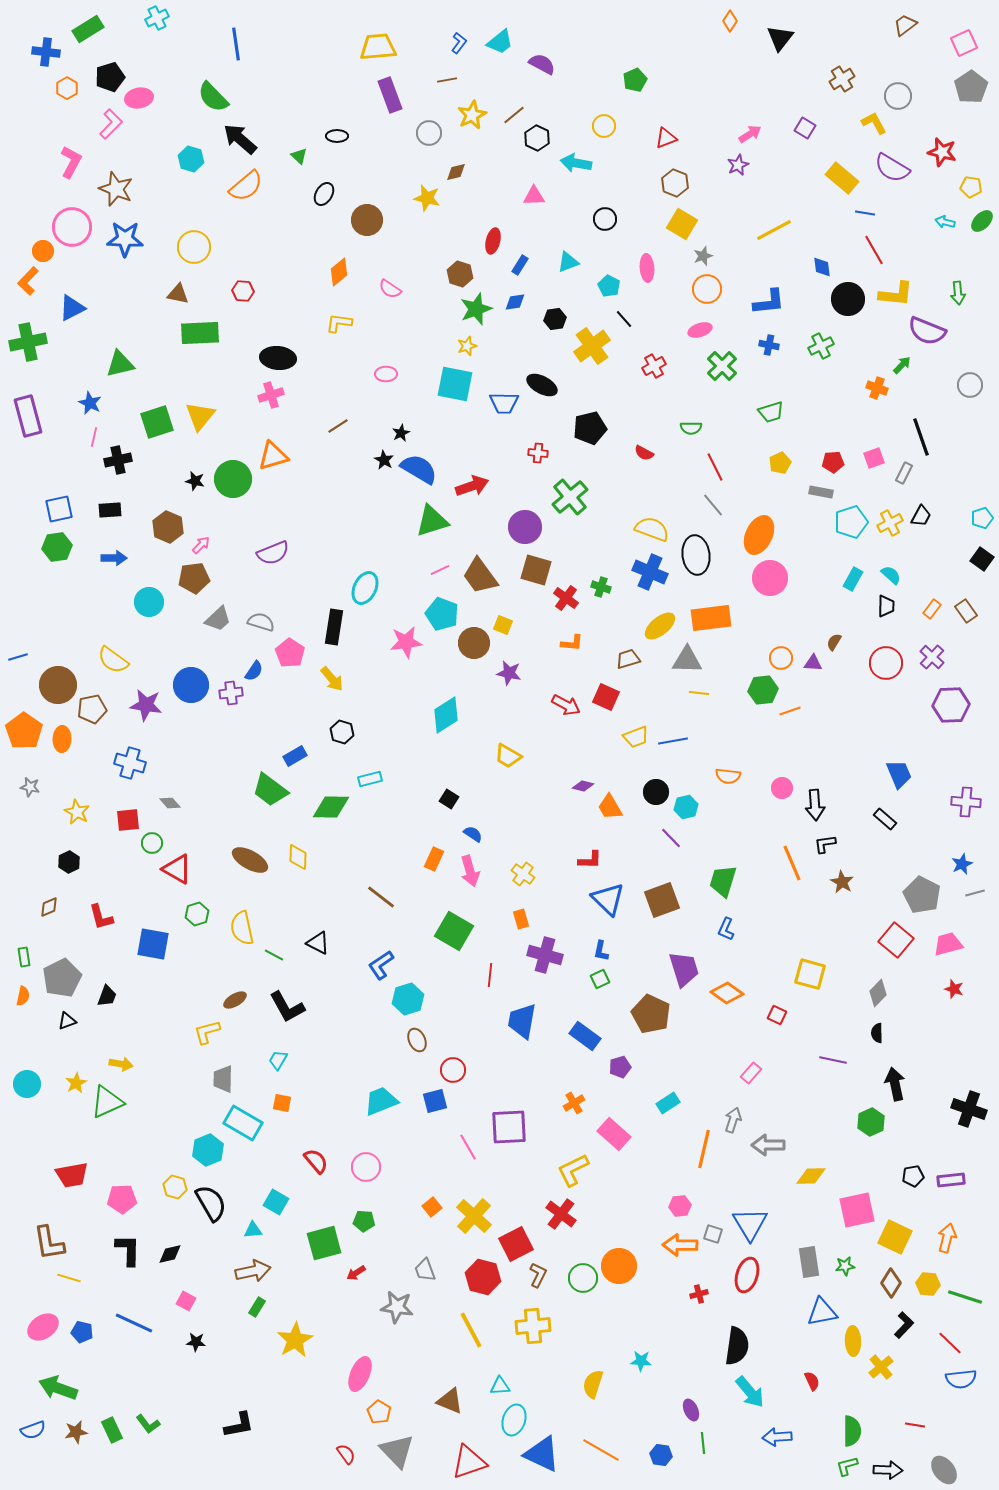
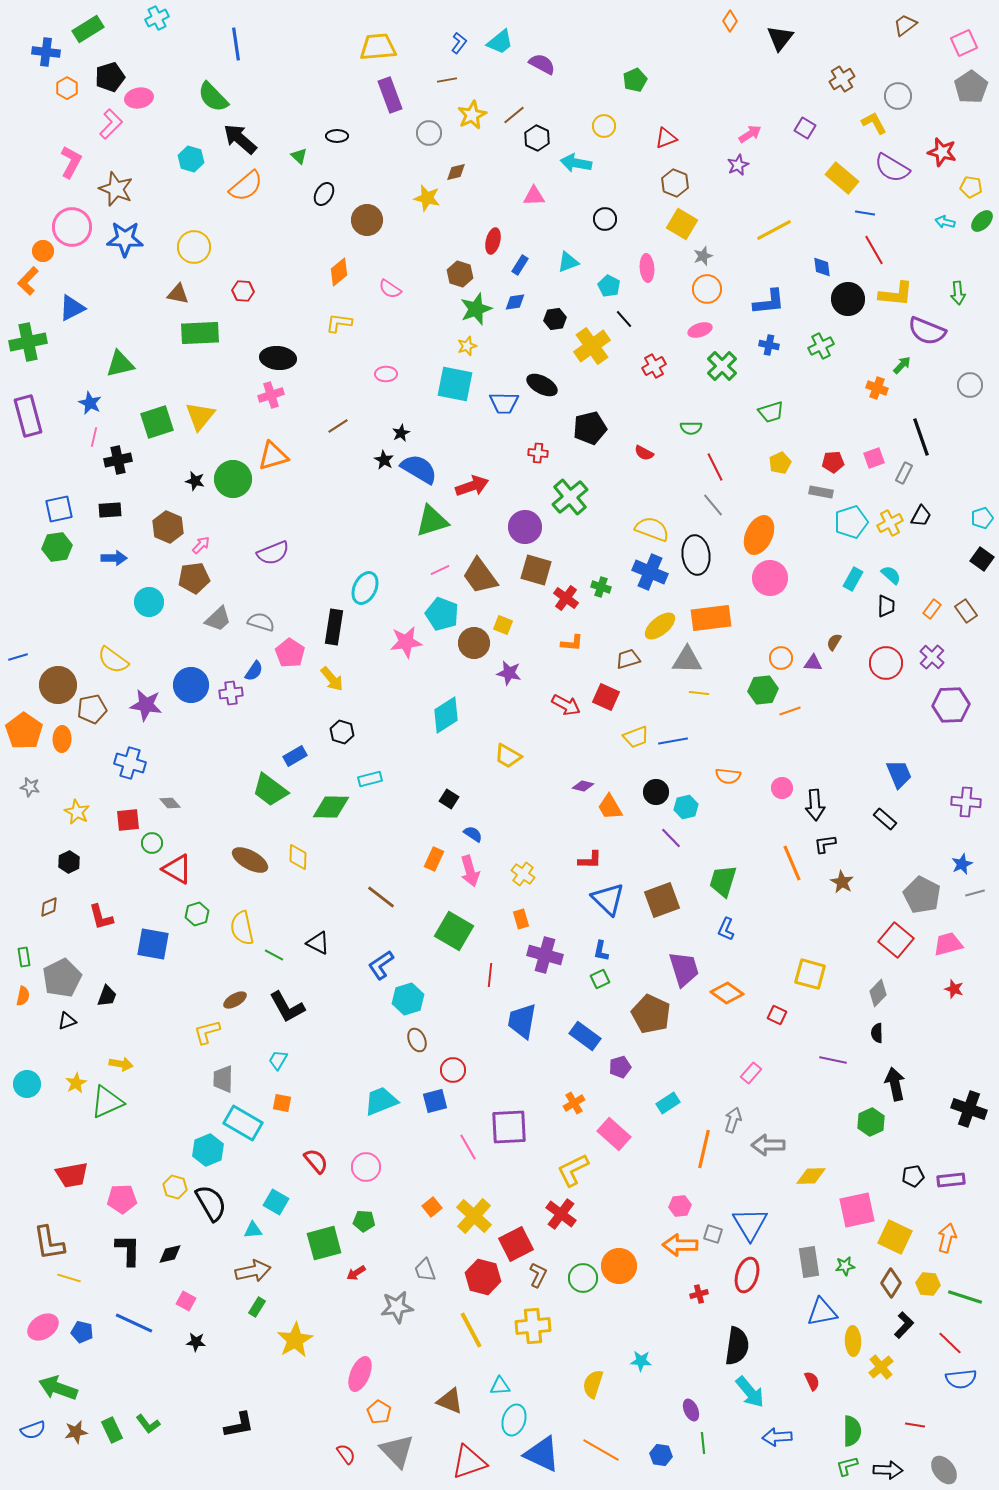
gray star at (397, 1307): rotated 16 degrees counterclockwise
